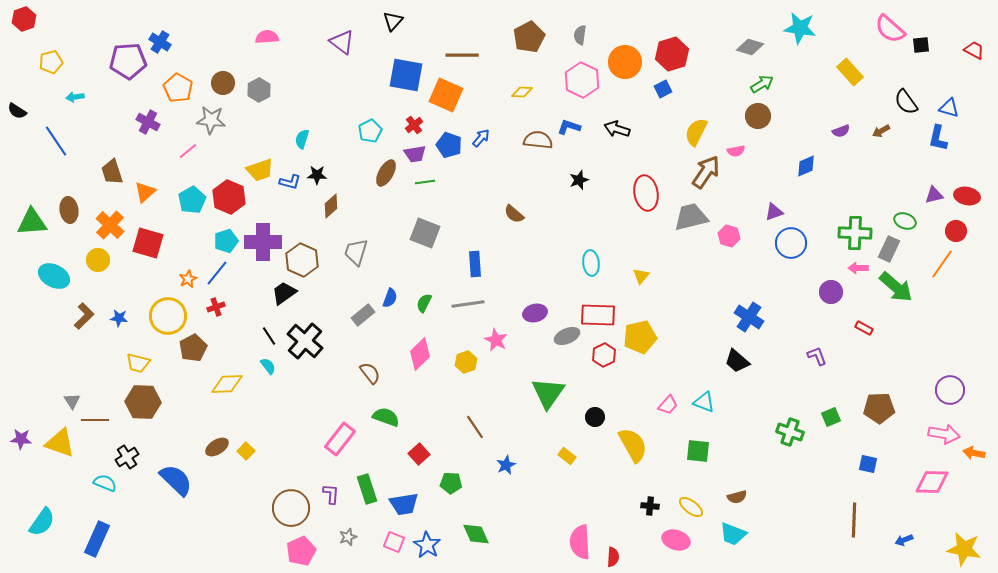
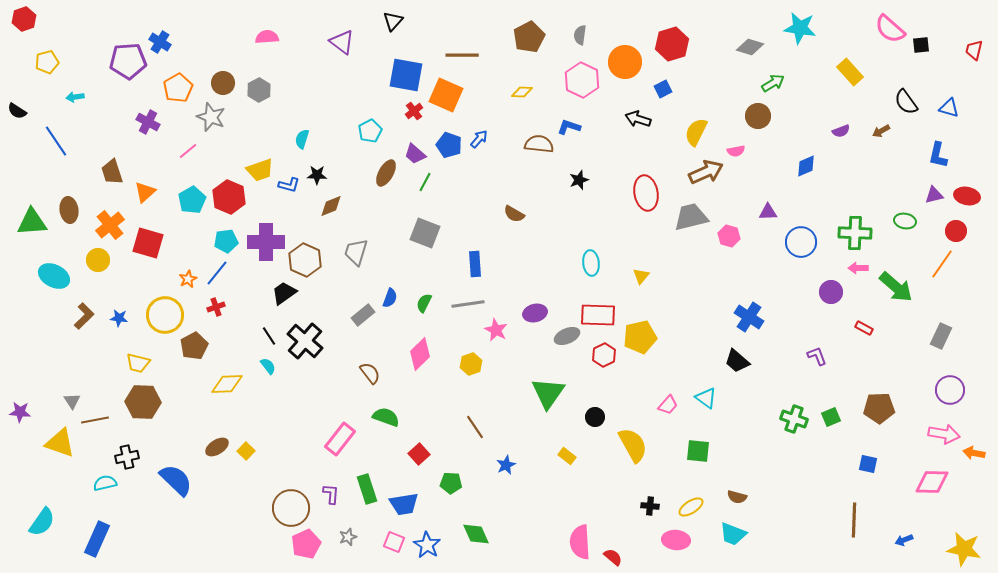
red trapezoid at (974, 50): rotated 105 degrees counterclockwise
red hexagon at (672, 54): moved 10 px up
yellow pentagon at (51, 62): moved 4 px left
green arrow at (762, 84): moved 11 px right, 1 px up
orange pentagon at (178, 88): rotated 12 degrees clockwise
gray star at (211, 120): moved 3 px up; rotated 16 degrees clockwise
red cross at (414, 125): moved 14 px up
black arrow at (617, 129): moved 21 px right, 10 px up
blue arrow at (481, 138): moved 2 px left, 1 px down
blue L-shape at (938, 138): moved 17 px down
brown semicircle at (538, 140): moved 1 px right, 4 px down
purple trapezoid at (415, 154): rotated 50 degrees clockwise
brown arrow at (706, 172): rotated 32 degrees clockwise
blue L-shape at (290, 182): moved 1 px left, 3 px down
green line at (425, 182): rotated 54 degrees counterclockwise
brown diamond at (331, 206): rotated 20 degrees clockwise
purple triangle at (774, 212): moved 6 px left; rotated 18 degrees clockwise
brown semicircle at (514, 214): rotated 10 degrees counterclockwise
green ellipse at (905, 221): rotated 10 degrees counterclockwise
orange cross at (110, 225): rotated 8 degrees clockwise
cyan pentagon at (226, 241): rotated 10 degrees clockwise
purple cross at (263, 242): moved 3 px right
blue circle at (791, 243): moved 10 px right, 1 px up
gray rectangle at (889, 249): moved 52 px right, 87 px down
brown hexagon at (302, 260): moved 3 px right
yellow circle at (168, 316): moved 3 px left, 1 px up
pink star at (496, 340): moved 10 px up
brown pentagon at (193, 348): moved 1 px right, 2 px up
yellow hexagon at (466, 362): moved 5 px right, 2 px down
cyan triangle at (704, 402): moved 2 px right, 4 px up; rotated 15 degrees clockwise
brown line at (95, 420): rotated 12 degrees counterclockwise
green cross at (790, 432): moved 4 px right, 13 px up
purple star at (21, 439): moved 1 px left, 27 px up
black cross at (127, 457): rotated 20 degrees clockwise
cyan semicircle at (105, 483): rotated 35 degrees counterclockwise
brown semicircle at (737, 497): rotated 30 degrees clockwise
yellow ellipse at (691, 507): rotated 70 degrees counterclockwise
pink ellipse at (676, 540): rotated 12 degrees counterclockwise
pink pentagon at (301, 551): moved 5 px right, 7 px up
red semicircle at (613, 557): rotated 54 degrees counterclockwise
